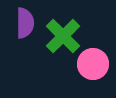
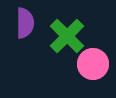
green cross: moved 4 px right
